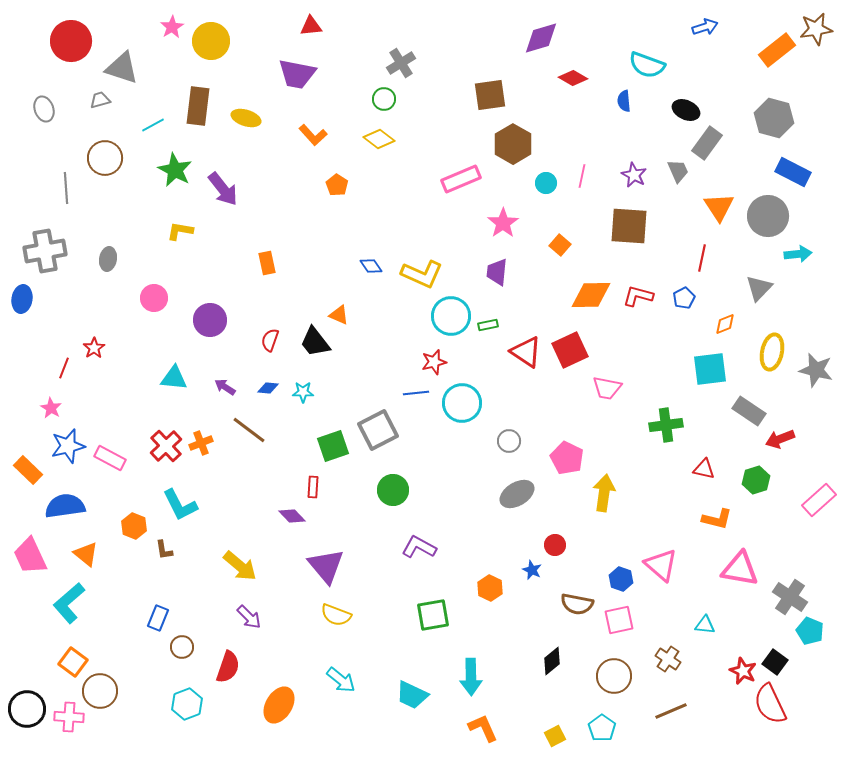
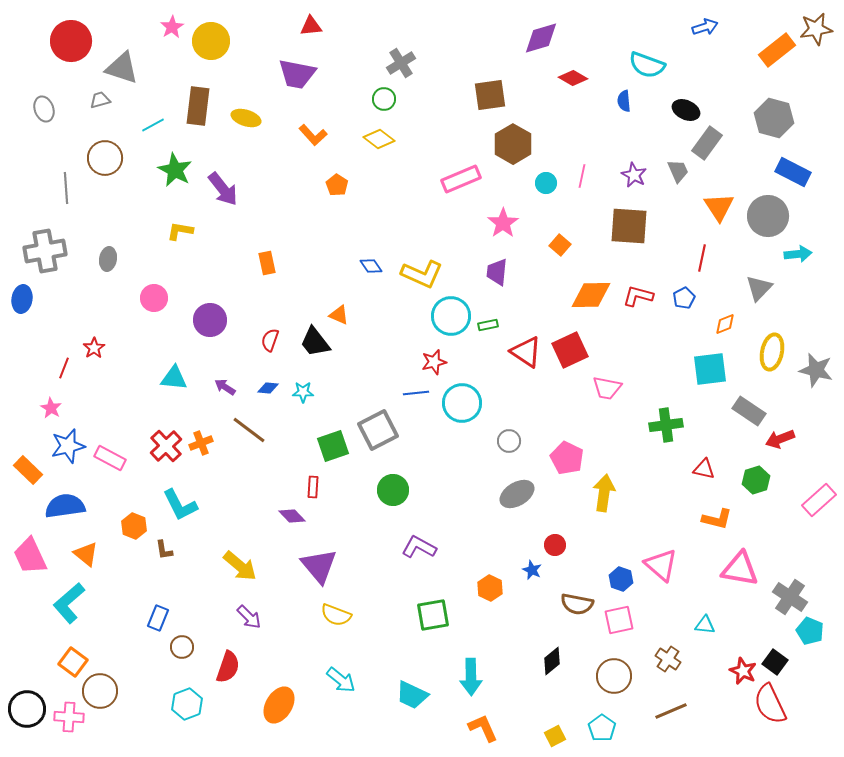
purple triangle at (326, 566): moved 7 px left
